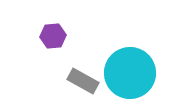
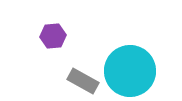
cyan circle: moved 2 px up
